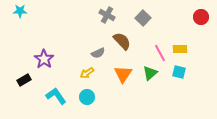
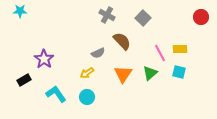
cyan L-shape: moved 2 px up
